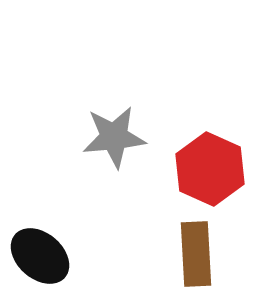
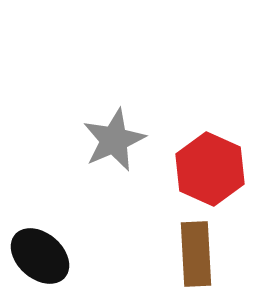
gray star: moved 3 px down; rotated 18 degrees counterclockwise
